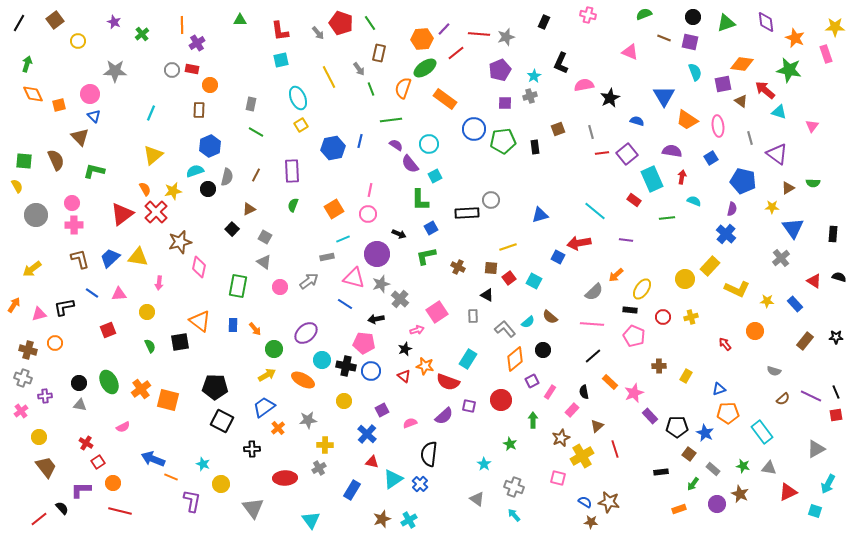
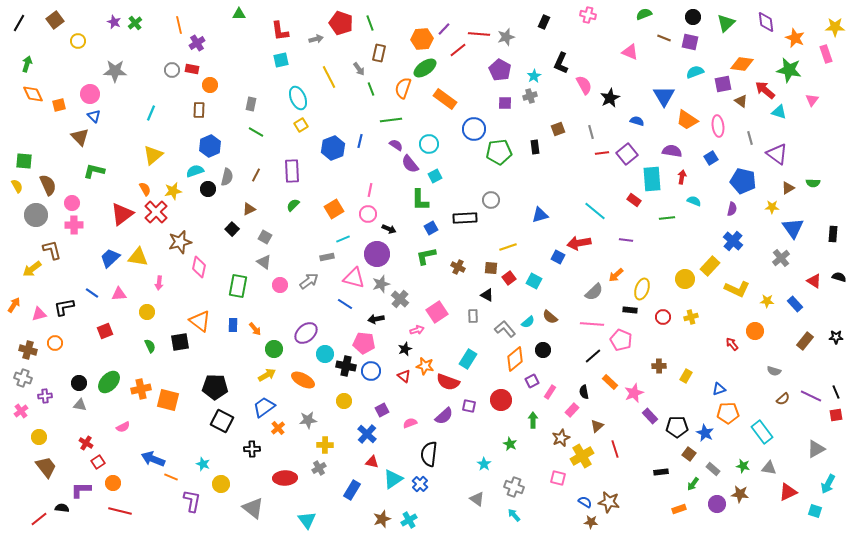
green triangle at (240, 20): moved 1 px left, 6 px up
green line at (370, 23): rotated 14 degrees clockwise
green triangle at (726, 23): rotated 24 degrees counterclockwise
orange line at (182, 25): moved 3 px left; rotated 12 degrees counterclockwise
gray arrow at (318, 33): moved 2 px left, 6 px down; rotated 64 degrees counterclockwise
green cross at (142, 34): moved 7 px left, 11 px up
red line at (456, 53): moved 2 px right, 3 px up
purple pentagon at (500, 70): rotated 20 degrees counterclockwise
cyan semicircle at (695, 72): rotated 90 degrees counterclockwise
pink semicircle at (584, 85): rotated 72 degrees clockwise
pink triangle at (812, 126): moved 26 px up
green pentagon at (503, 141): moved 4 px left, 11 px down
blue hexagon at (333, 148): rotated 10 degrees counterclockwise
brown semicircle at (56, 160): moved 8 px left, 25 px down
cyan rectangle at (652, 179): rotated 20 degrees clockwise
green semicircle at (293, 205): rotated 24 degrees clockwise
black rectangle at (467, 213): moved 2 px left, 5 px down
black arrow at (399, 234): moved 10 px left, 5 px up
blue cross at (726, 234): moved 7 px right, 7 px down
brown L-shape at (80, 259): moved 28 px left, 9 px up
pink circle at (280, 287): moved 2 px up
yellow ellipse at (642, 289): rotated 15 degrees counterclockwise
red square at (108, 330): moved 3 px left, 1 px down
pink pentagon at (634, 336): moved 13 px left, 4 px down
red arrow at (725, 344): moved 7 px right
cyan circle at (322, 360): moved 3 px right, 6 px up
green ellipse at (109, 382): rotated 70 degrees clockwise
orange cross at (141, 389): rotated 24 degrees clockwise
brown star at (740, 494): rotated 18 degrees counterclockwise
black semicircle at (62, 508): rotated 40 degrees counterclockwise
gray triangle at (253, 508): rotated 15 degrees counterclockwise
cyan triangle at (311, 520): moved 4 px left
